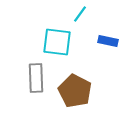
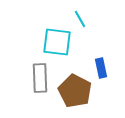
cyan line: moved 5 px down; rotated 66 degrees counterclockwise
blue rectangle: moved 7 px left, 27 px down; rotated 66 degrees clockwise
gray rectangle: moved 4 px right
